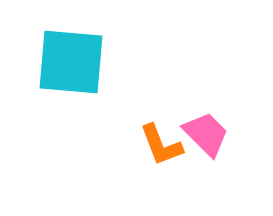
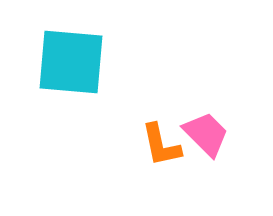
orange L-shape: rotated 9 degrees clockwise
